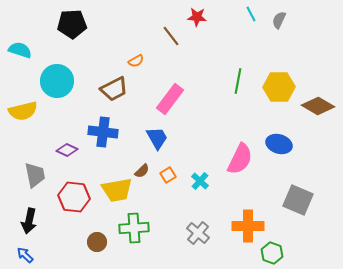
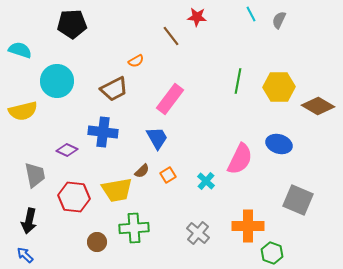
cyan cross: moved 6 px right
